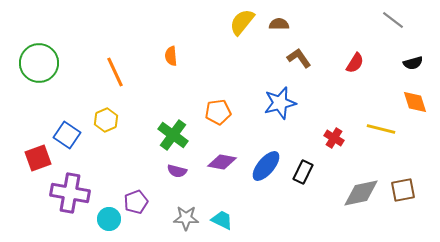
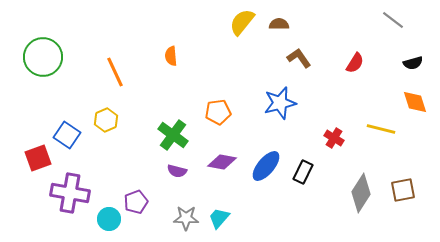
green circle: moved 4 px right, 6 px up
gray diamond: rotated 45 degrees counterclockwise
cyan trapezoid: moved 3 px left, 2 px up; rotated 75 degrees counterclockwise
